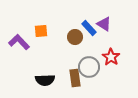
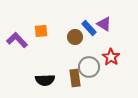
purple L-shape: moved 2 px left, 2 px up
